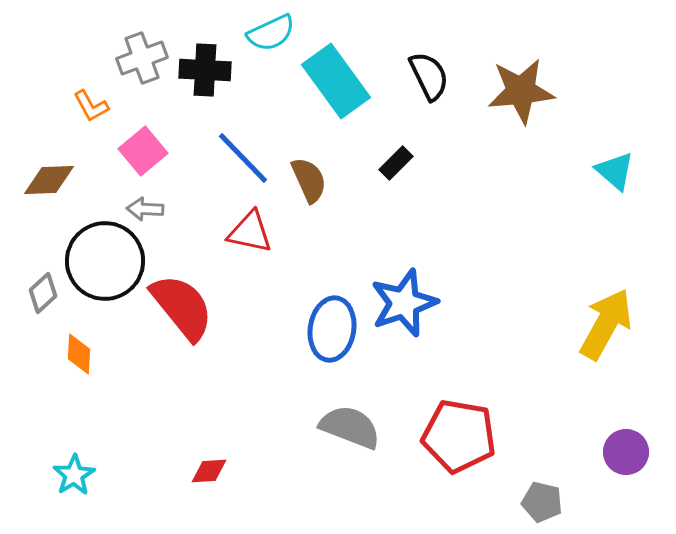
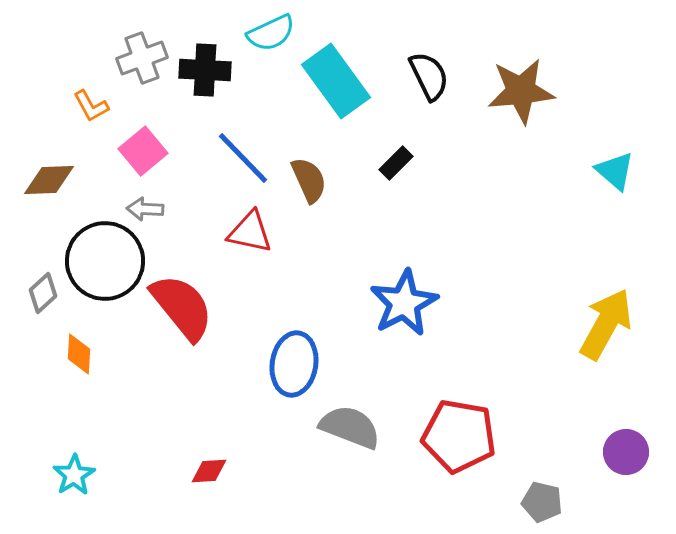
blue star: rotated 8 degrees counterclockwise
blue ellipse: moved 38 px left, 35 px down
